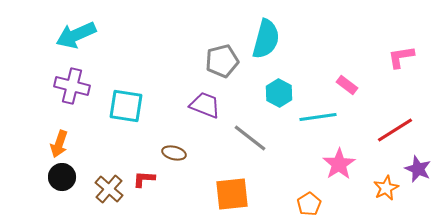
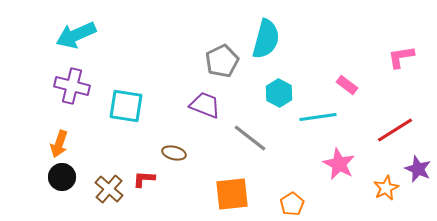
gray pentagon: rotated 12 degrees counterclockwise
pink star: rotated 12 degrees counterclockwise
orange pentagon: moved 17 px left
